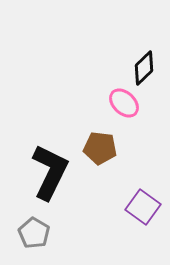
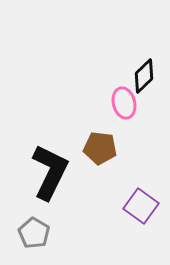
black diamond: moved 8 px down
pink ellipse: rotated 32 degrees clockwise
purple square: moved 2 px left, 1 px up
